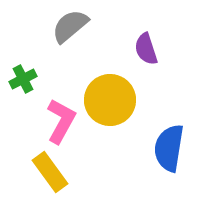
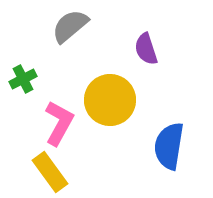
pink L-shape: moved 2 px left, 2 px down
blue semicircle: moved 2 px up
